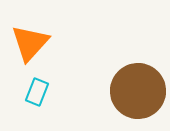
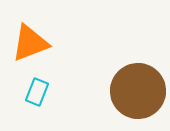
orange triangle: rotated 27 degrees clockwise
